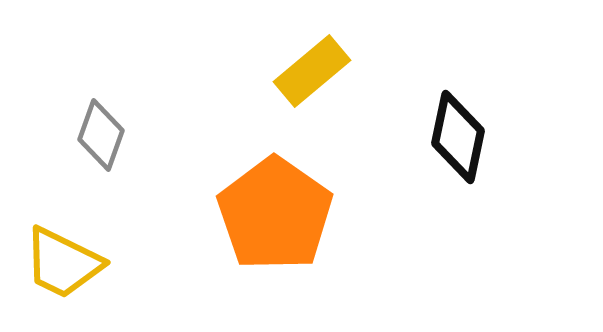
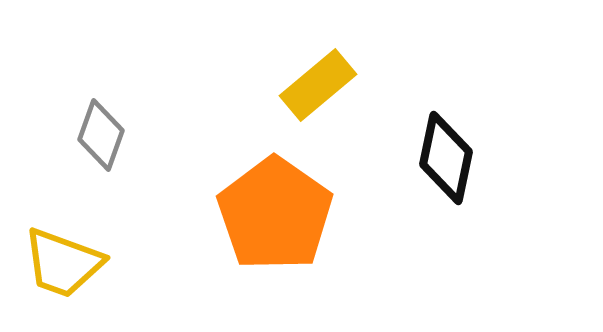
yellow rectangle: moved 6 px right, 14 px down
black diamond: moved 12 px left, 21 px down
yellow trapezoid: rotated 6 degrees counterclockwise
